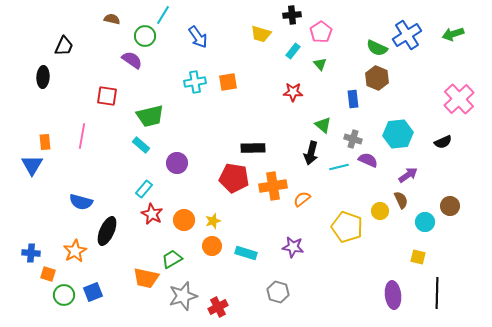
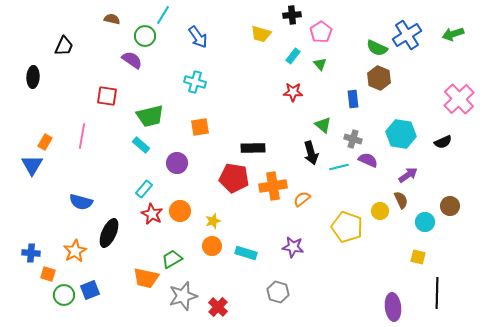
cyan rectangle at (293, 51): moved 5 px down
black ellipse at (43, 77): moved 10 px left
brown hexagon at (377, 78): moved 2 px right
cyan cross at (195, 82): rotated 25 degrees clockwise
orange square at (228, 82): moved 28 px left, 45 px down
cyan hexagon at (398, 134): moved 3 px right; rotated 16 degrees clockwise
orange rectangle at (45, 142): rotated 35 degrees clockwise
black arrow at (311, 153): rotated 30 degrees counterclockwise
orange circle at (184, 220): moved 4 px left, 9 px up
black ellipse at (107, 231): moved 2 px right, 2 px down
blue square at (93, 292): moved 3 px left, 2 px up
purple ellipse at (393, 295): moved 12 px down
red cross at (218, 307): rotated 18 degrees counterclockwise
